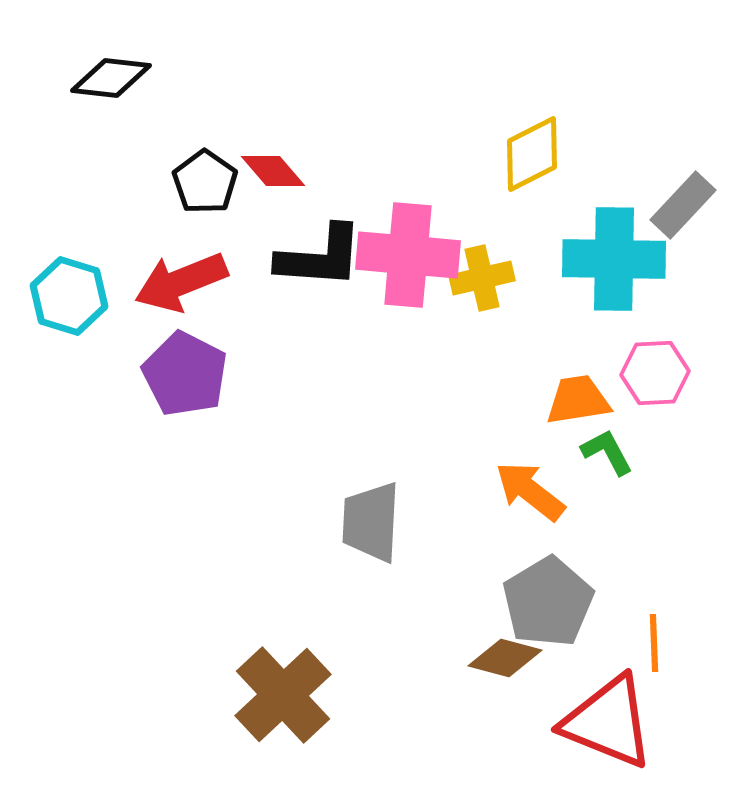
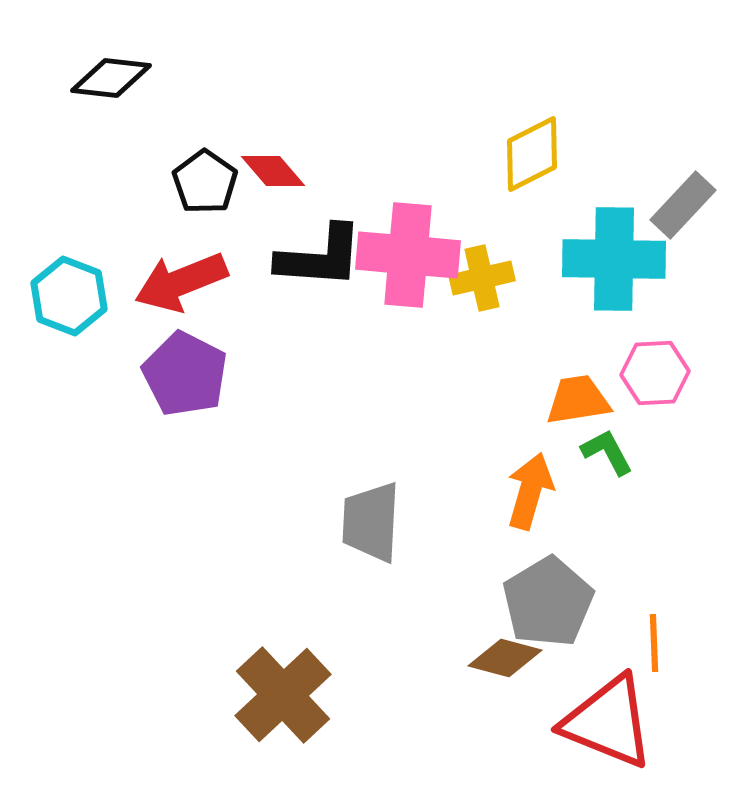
cyan hexagon: rotated 4 degrees clockwise
orange arrow: rotated 68 degrees clockwise
